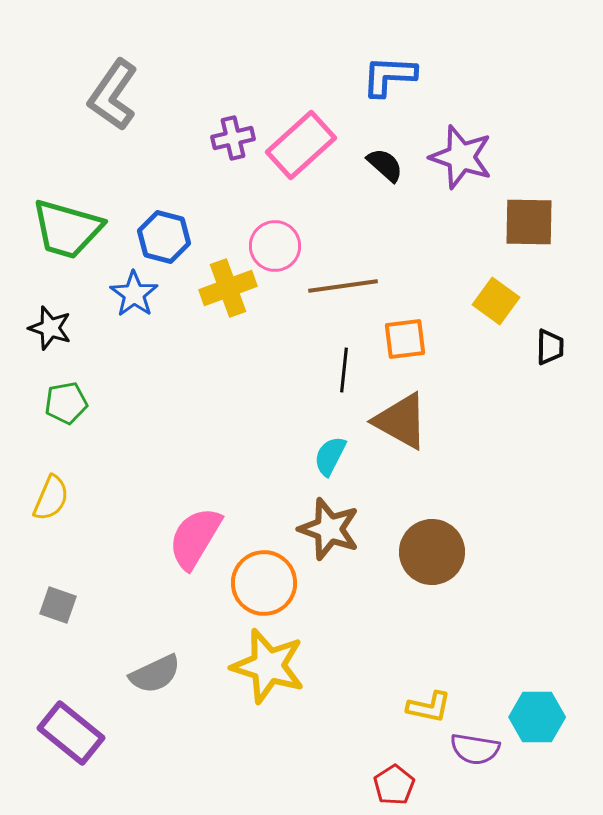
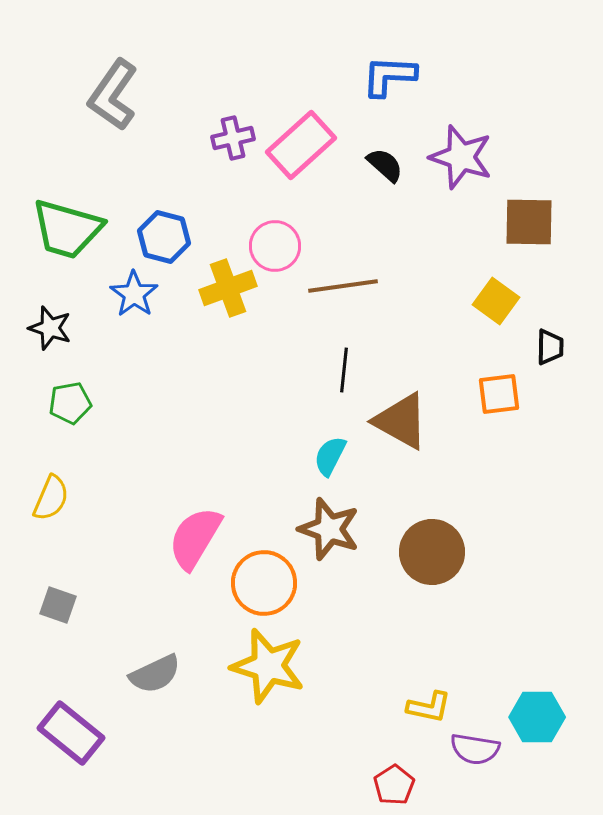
orange square: moved 94 px right, 55 px down
green pentagon: moved 4 px right
